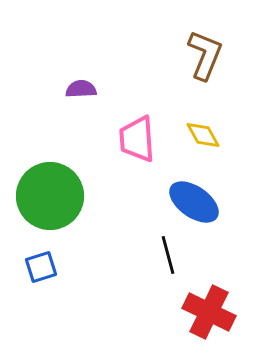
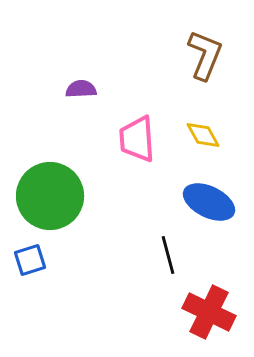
blue ellipse: moved 15 px right; rotated 9 degrees counterclockwise
blue square: moved 11 px left, 7 px up
